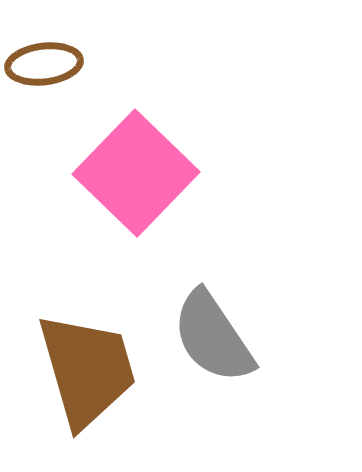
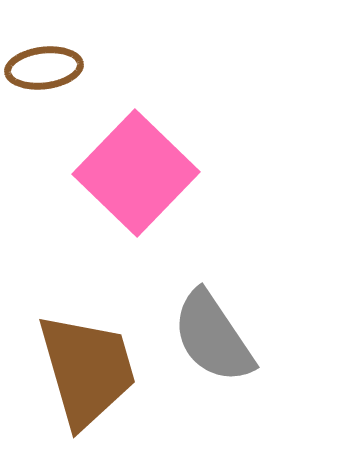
brown ellipse: moved 4 px down
